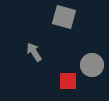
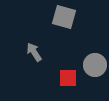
gray circle: moved 3 px right
red square: moved 3 px up
